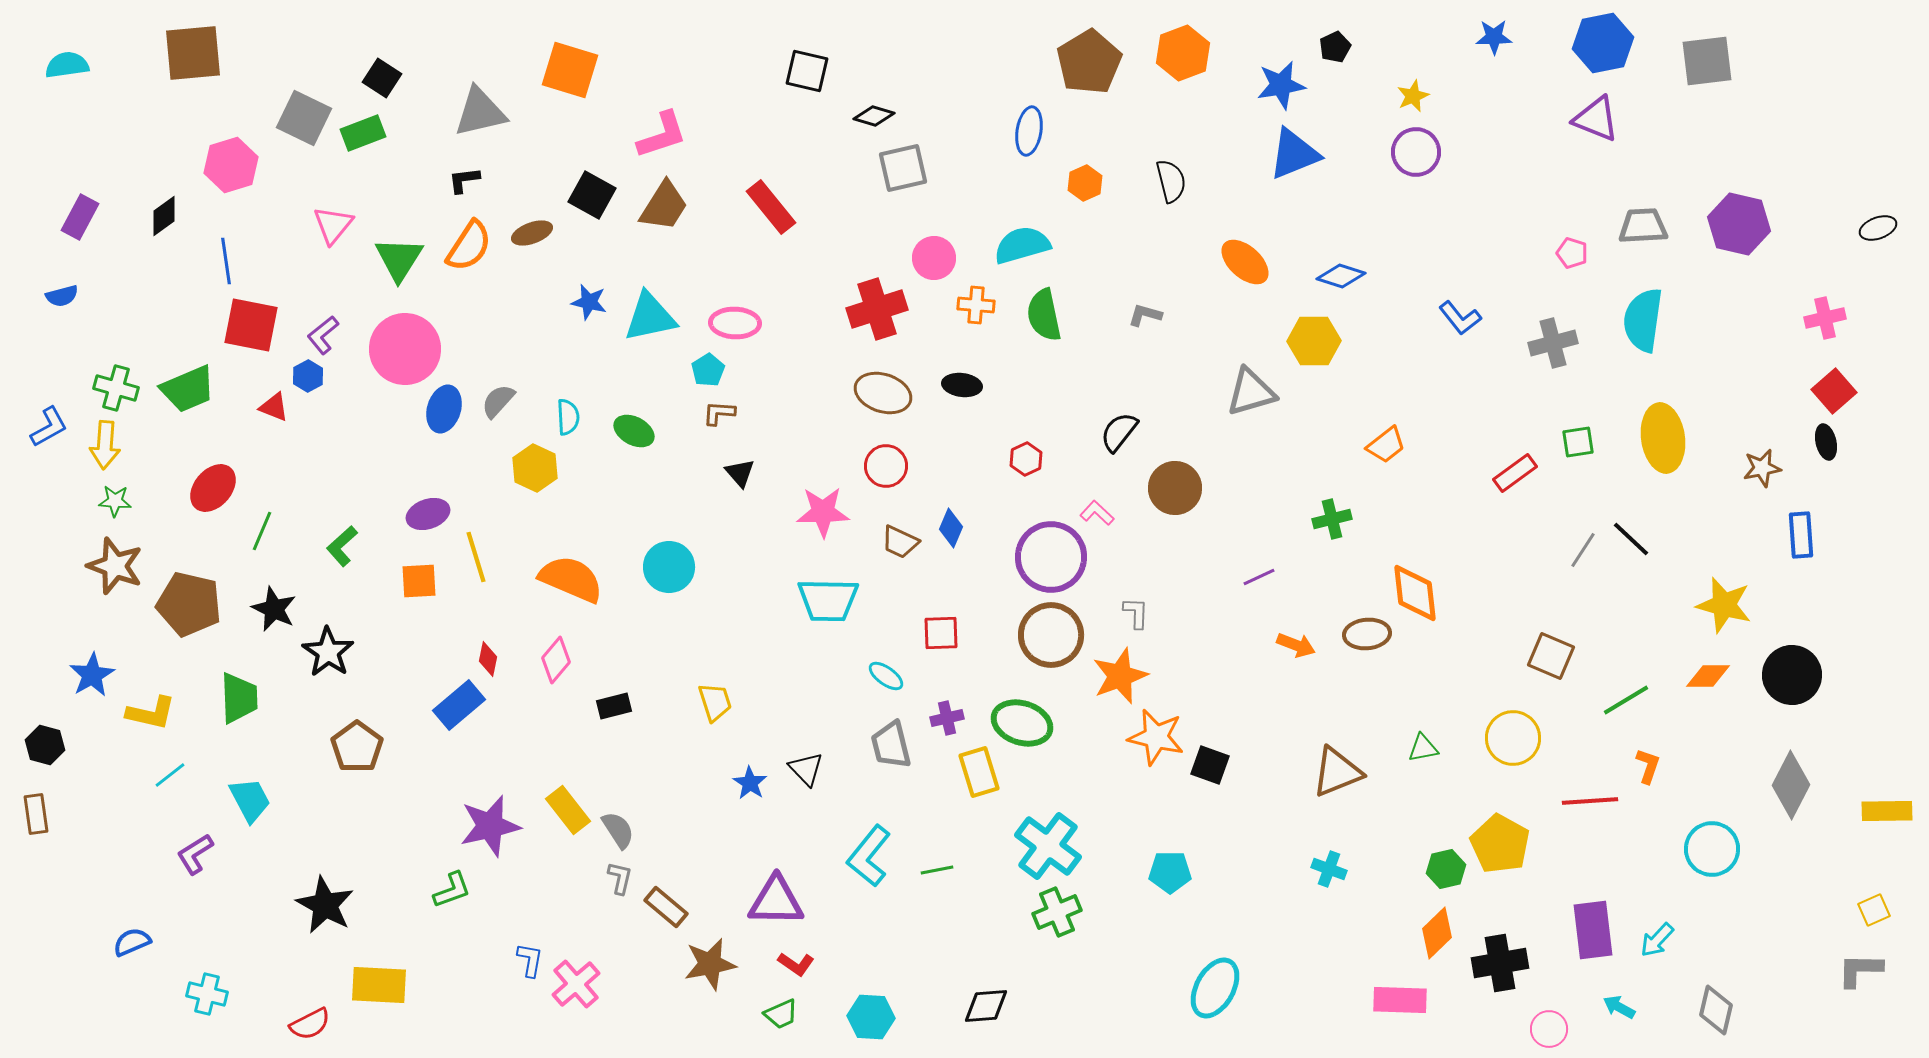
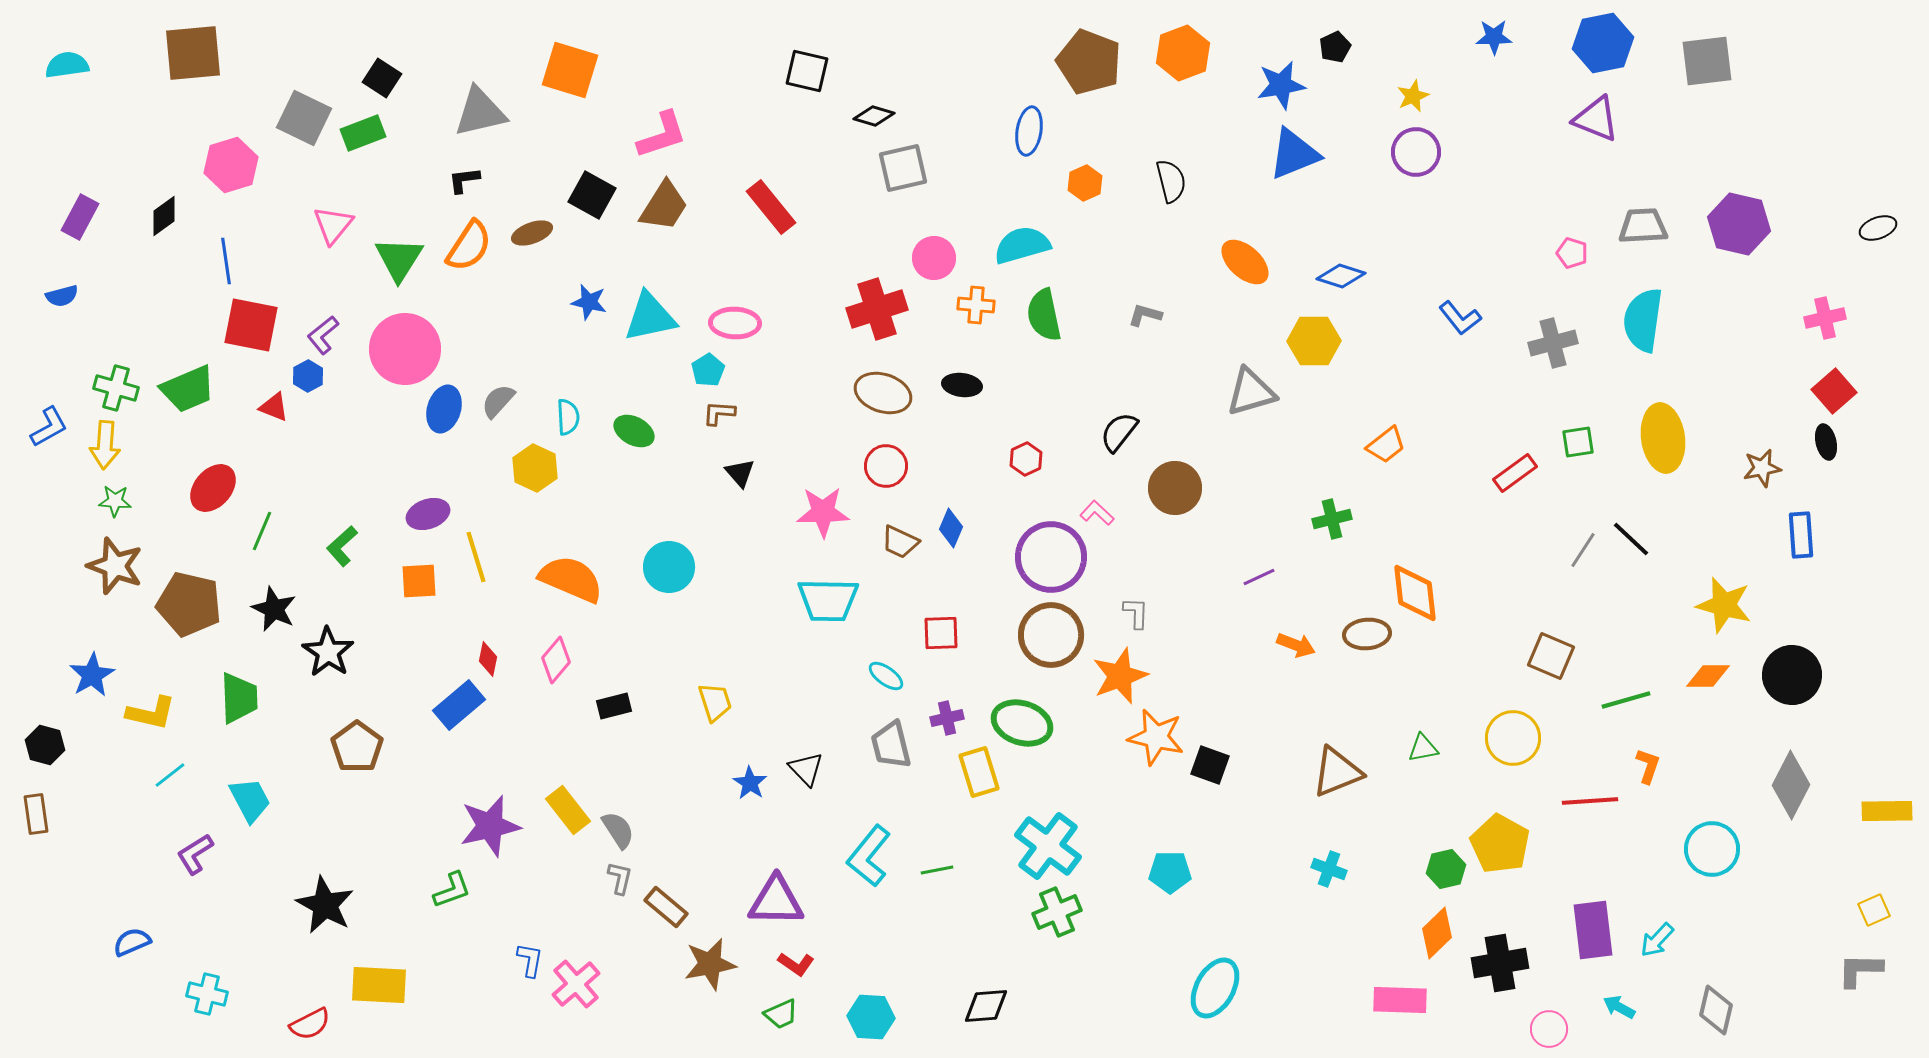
brown pentagon at (1089, 62): rotated 20 degrees counterclockwise
green line at (1626, 700): rotated 15 degrees clockwise
